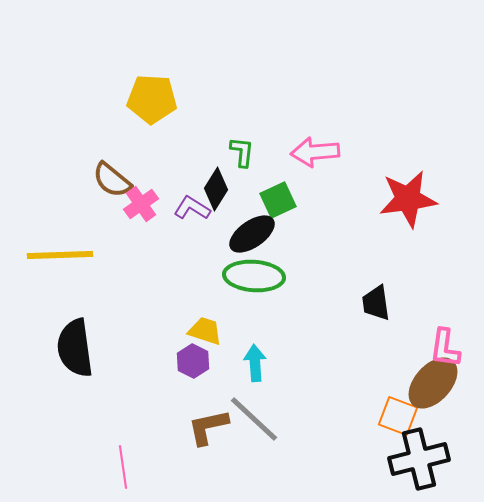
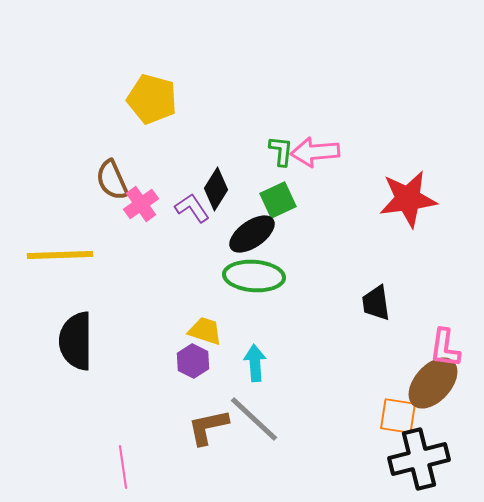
yellow pentagon: rotated 12 degrees clockwise
green L-shape: moved 39 px right, 1 px up
brown semicircle: rotated 27 degrees clockwise
purple L-shape: rotated 24 degrees clockwise
black semicircle: moved 1 px right, 7 px up; rotated 8 degrees clockwise
orange square: rotated 12 degrees counterclockwise
